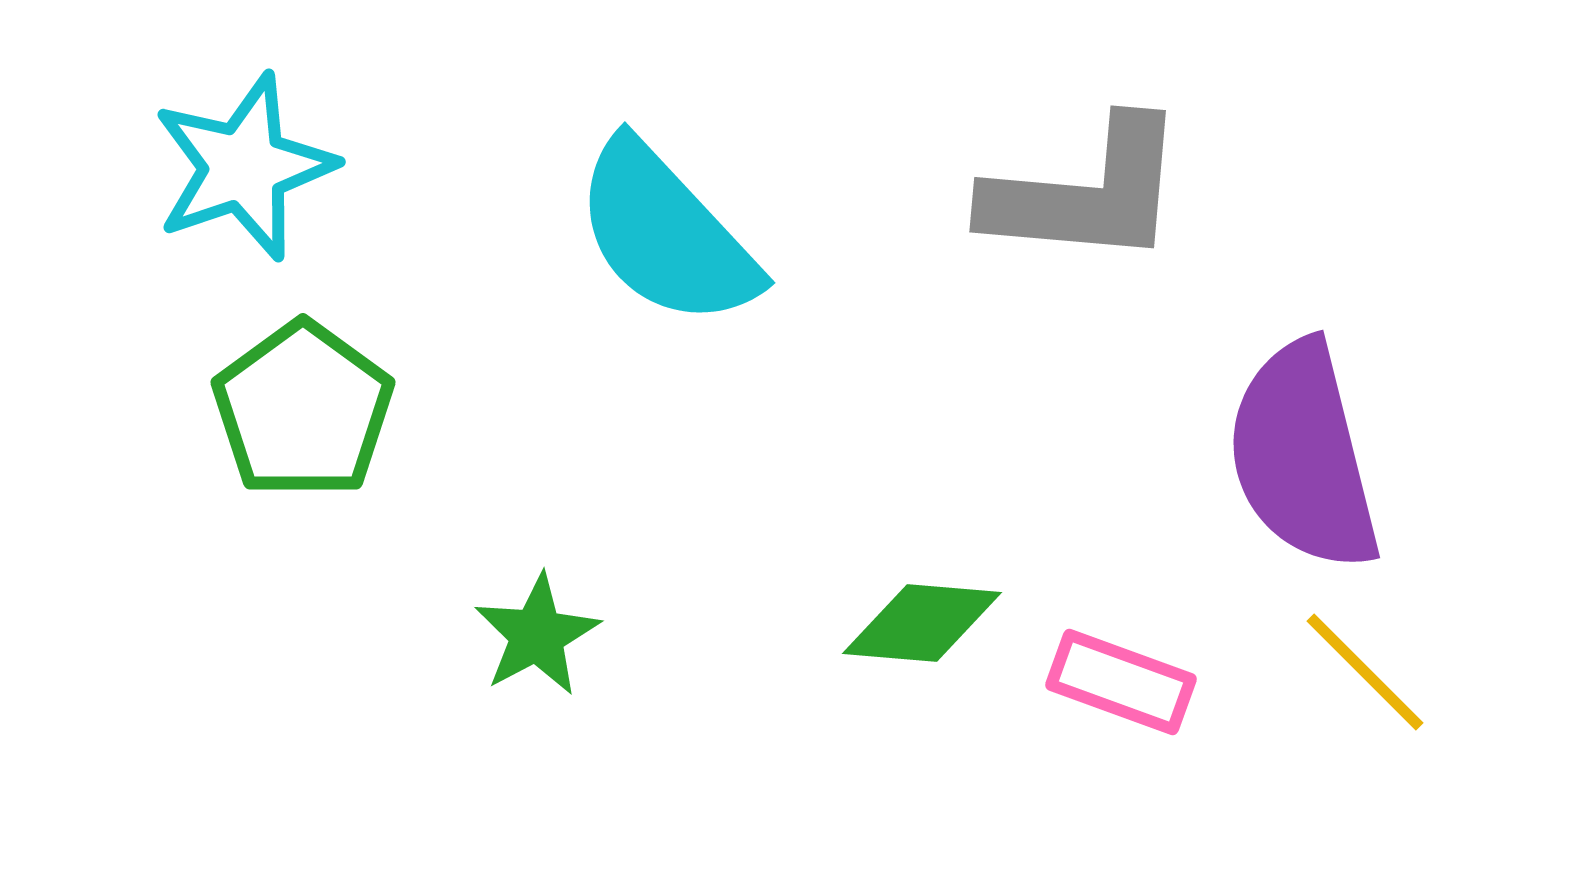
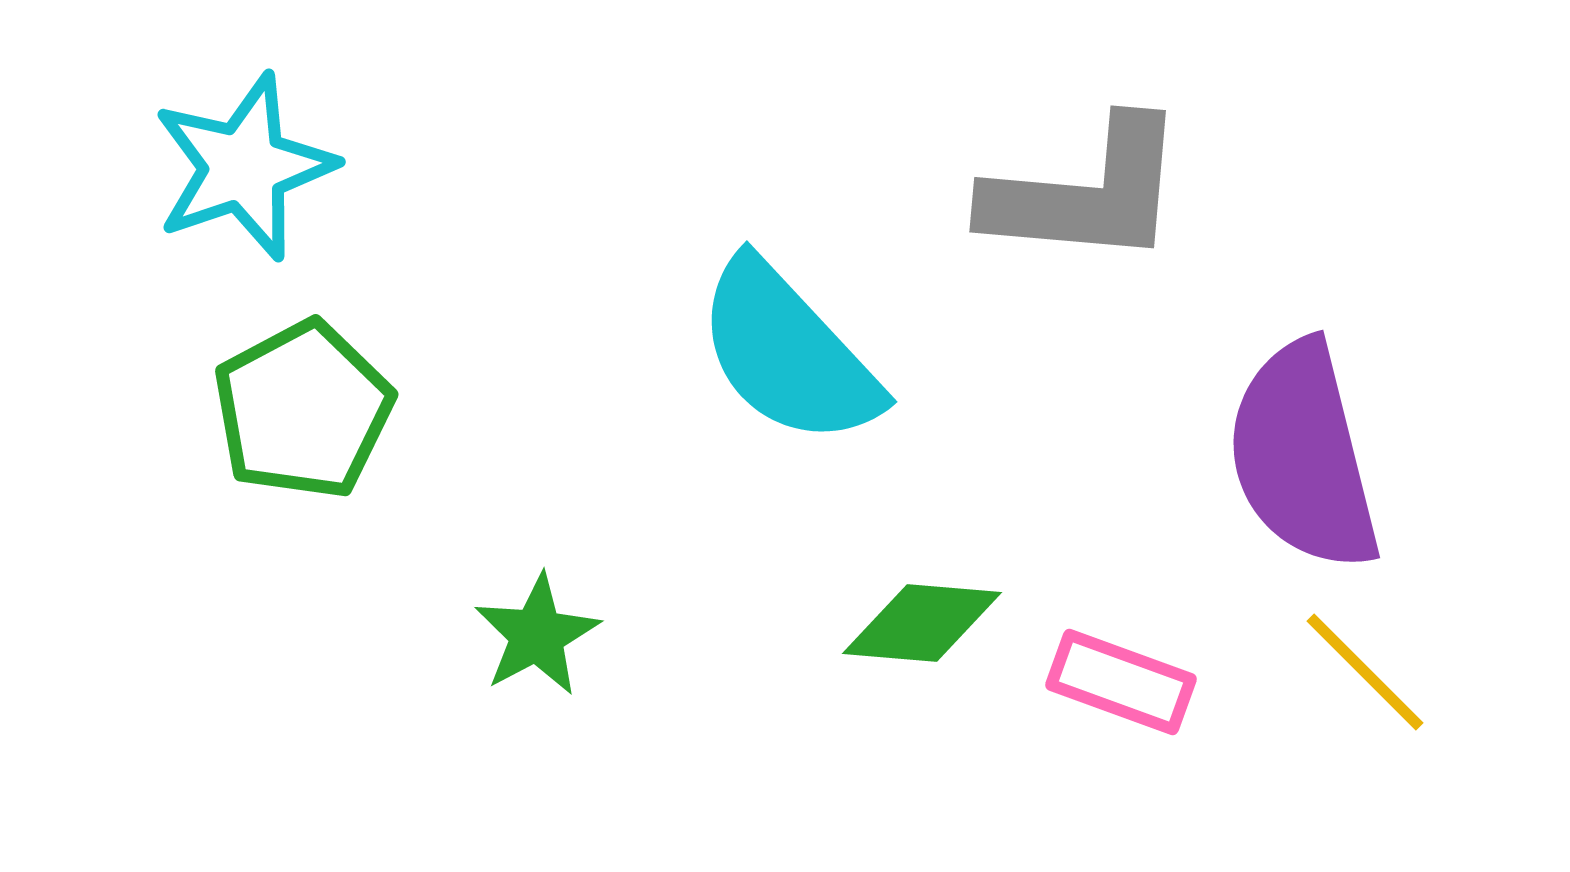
cyan semicircle: moved 122 px right, 119 px down
green pentagon: rotated 8 degrees clockwise
